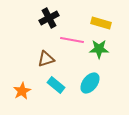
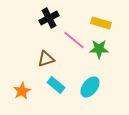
pink line: moved 2 px right; rotated 30 degrees clockwise
cyan ellipse: moved 4 px down
